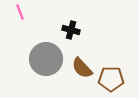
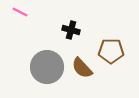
pink line: rotated 42 degrees counterclockwise
gray circle: moved 1 px right, 8 px down
brown pentagon: moved 28 px up
